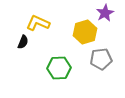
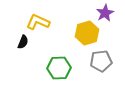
yellow L-shape: moved 1 px up
yellow hexagon: moved 2 px right, 1 px down
gray pentagon: moved 2 px down
